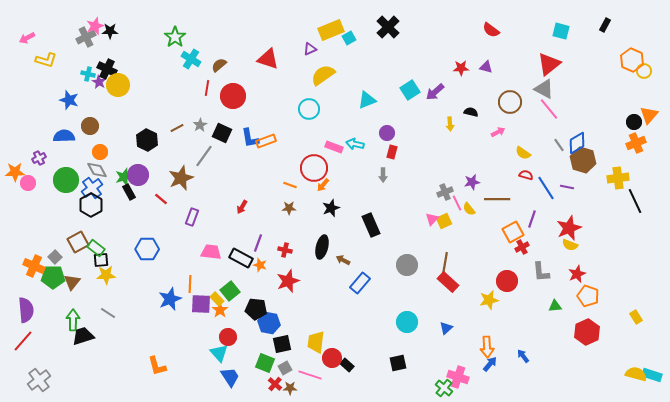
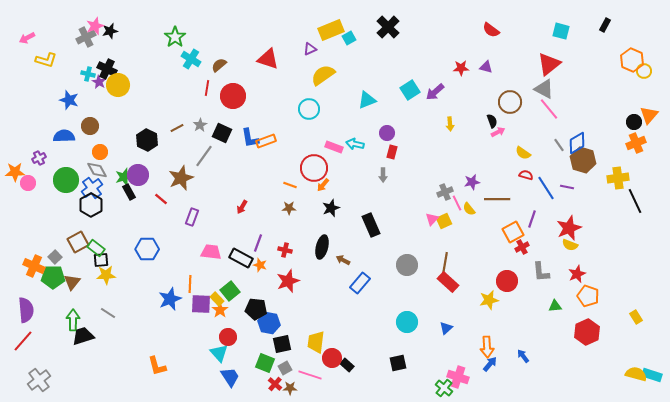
black star at (110, 31): rotated 14 degrees counterclockwise
black semicircle at (471, 112): moved 21 px right, 9 px down; rotated 56 degrees clockwise
